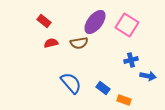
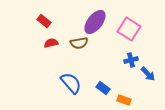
pink square: moved 2 px right, 4 px down
blue arrow: moved 2 px up; rotated 35 degrees clockwise
